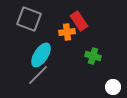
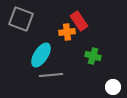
gray square: moved 8 px left
gray line: moved 13 px right; rotated 40 degrees clockwise
